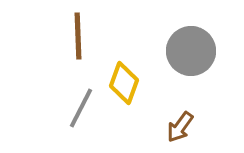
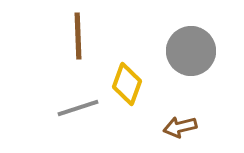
yellow diamond: moved 3 px right, 1 px down
gray line: moved 3 px left; rotated 45 degrees clockwise
brown arrow: rotated 40 degrees clockwise
